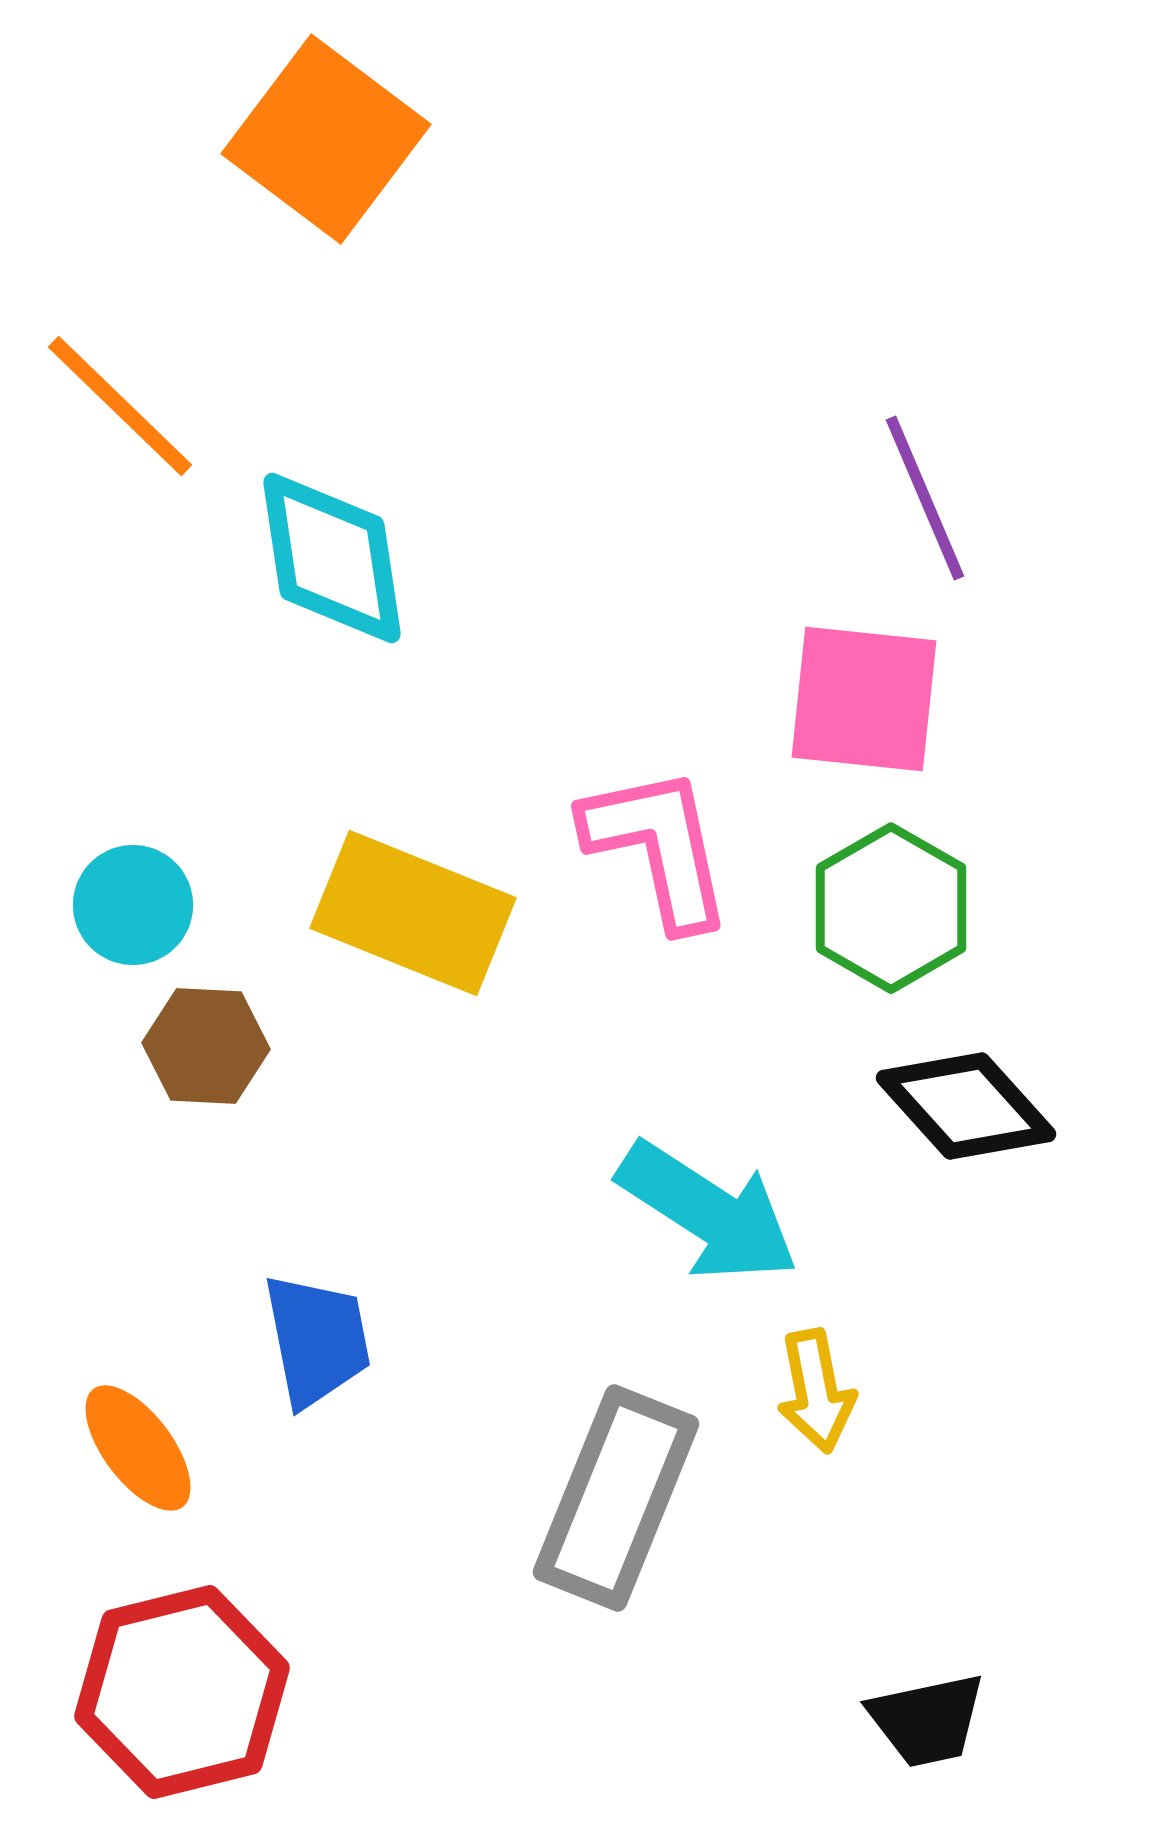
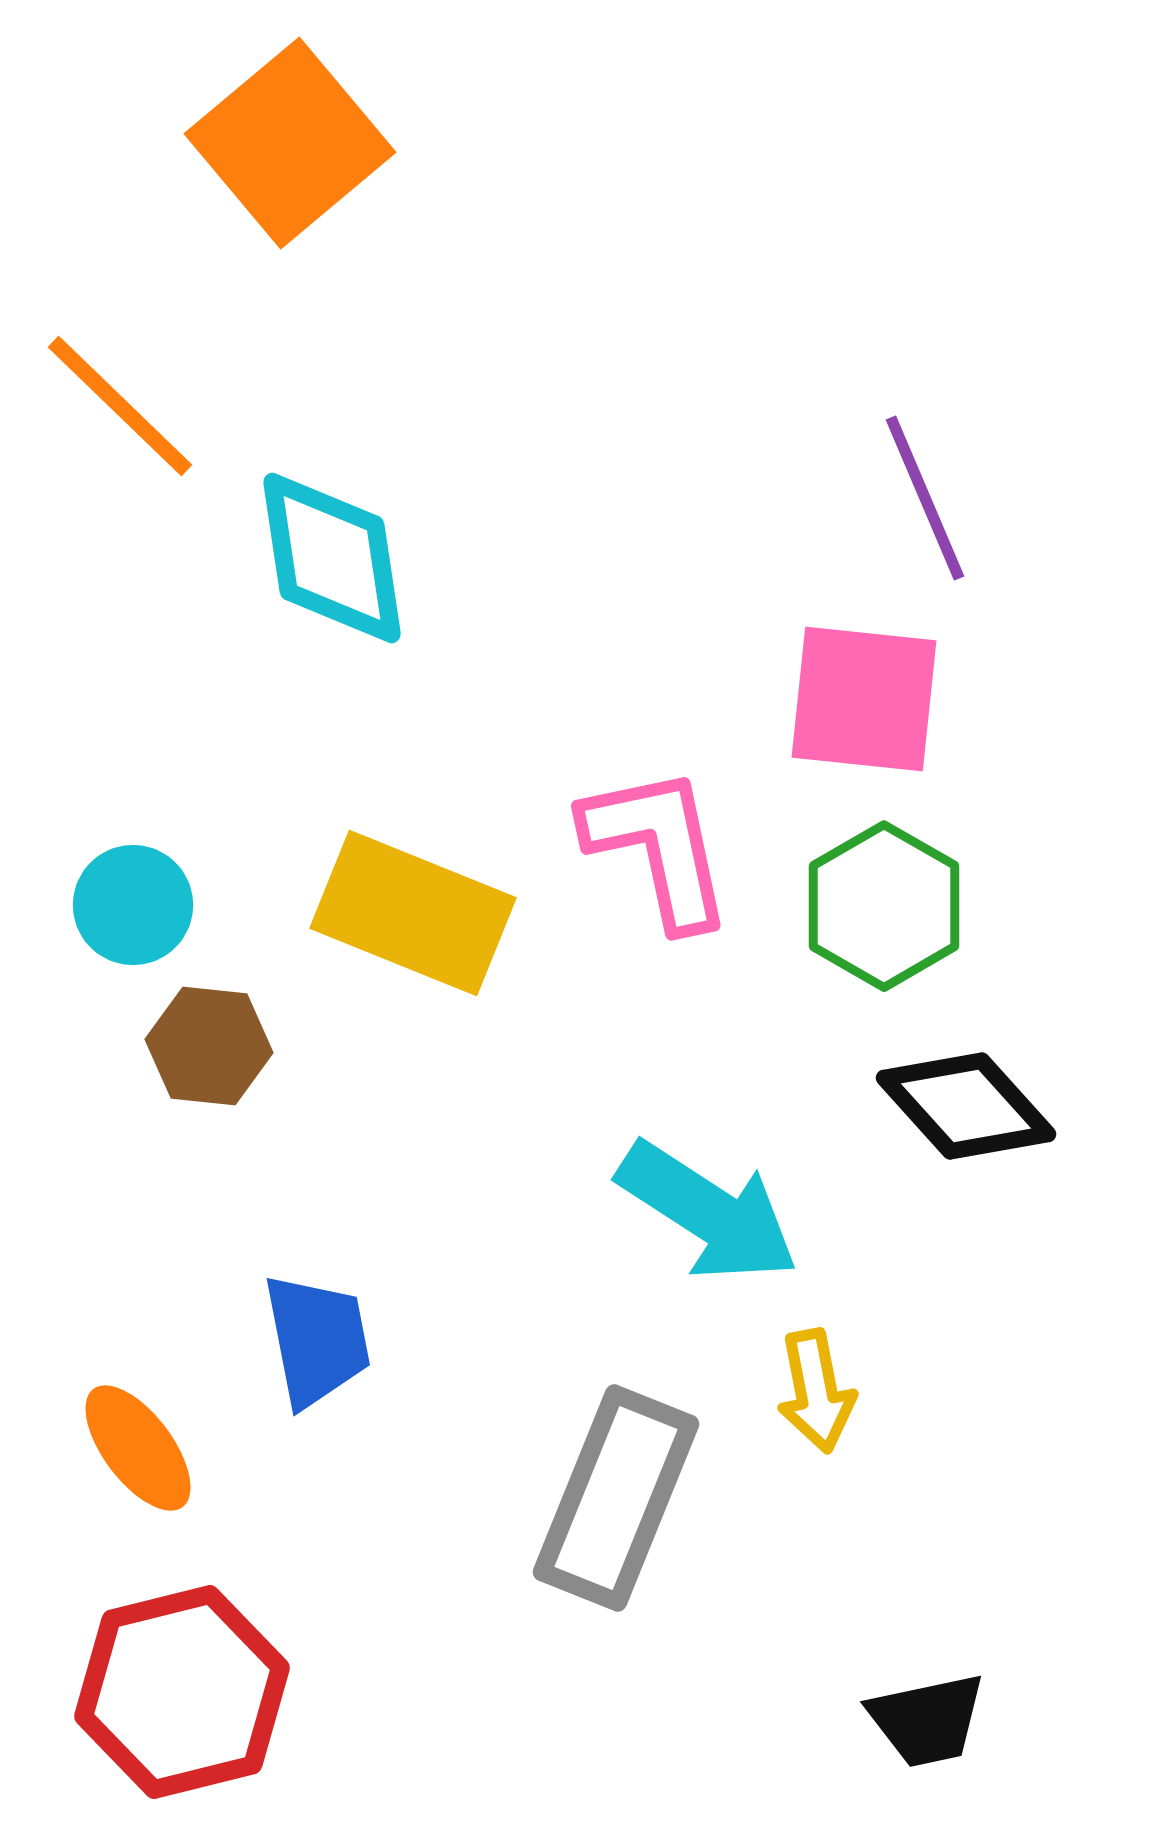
orange square: moved 36 px left, 4 px down; rotated 13 degrees clockwise
green hexagon: moved 7 px left, 2 px up
brown hexagon: moved 3 px right; rotated 3 degrees clockwise
